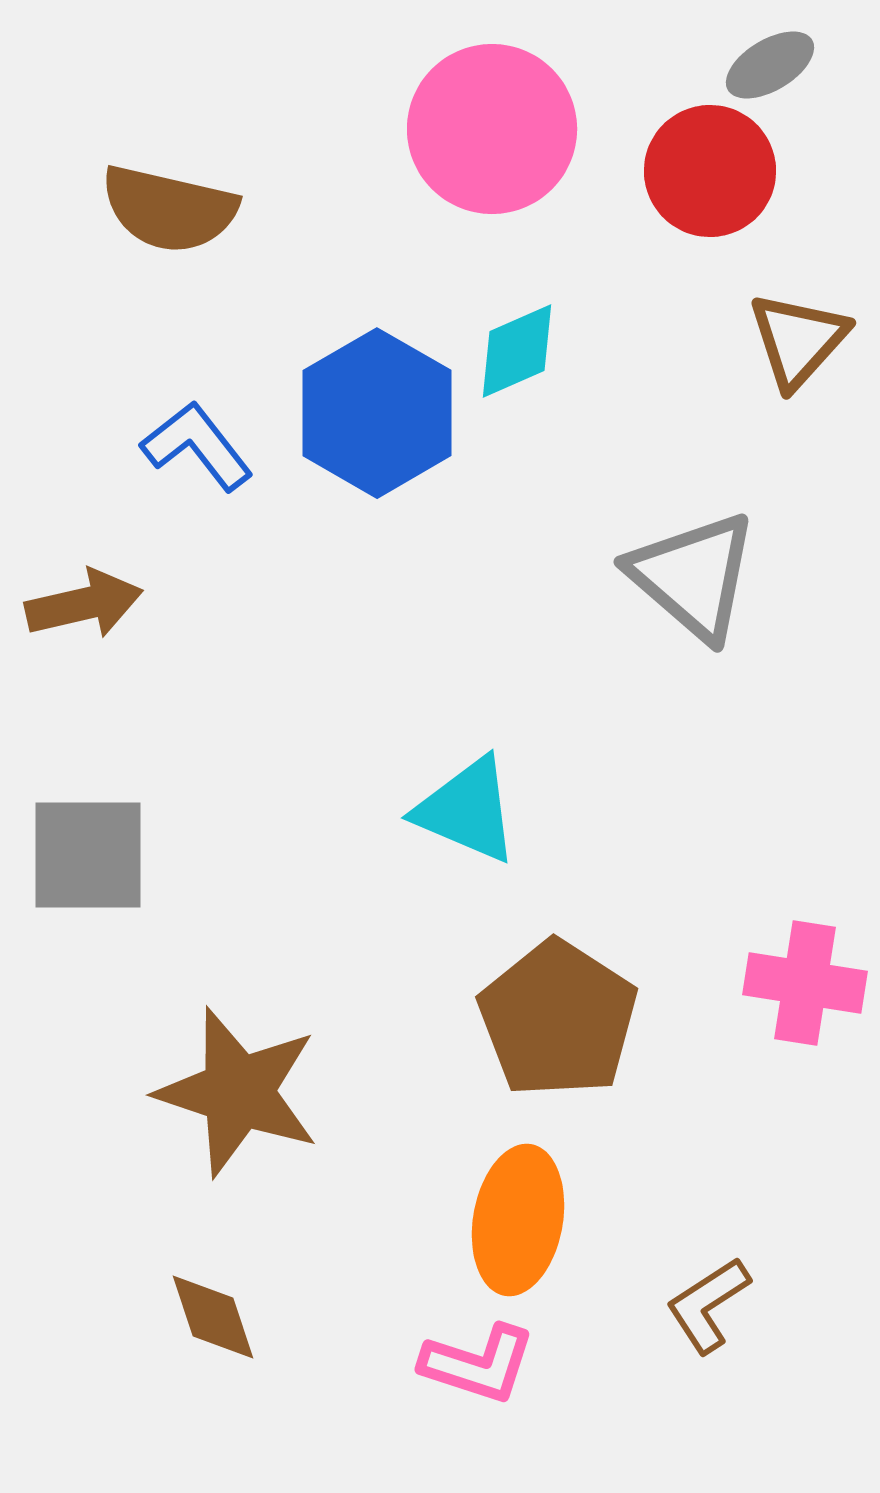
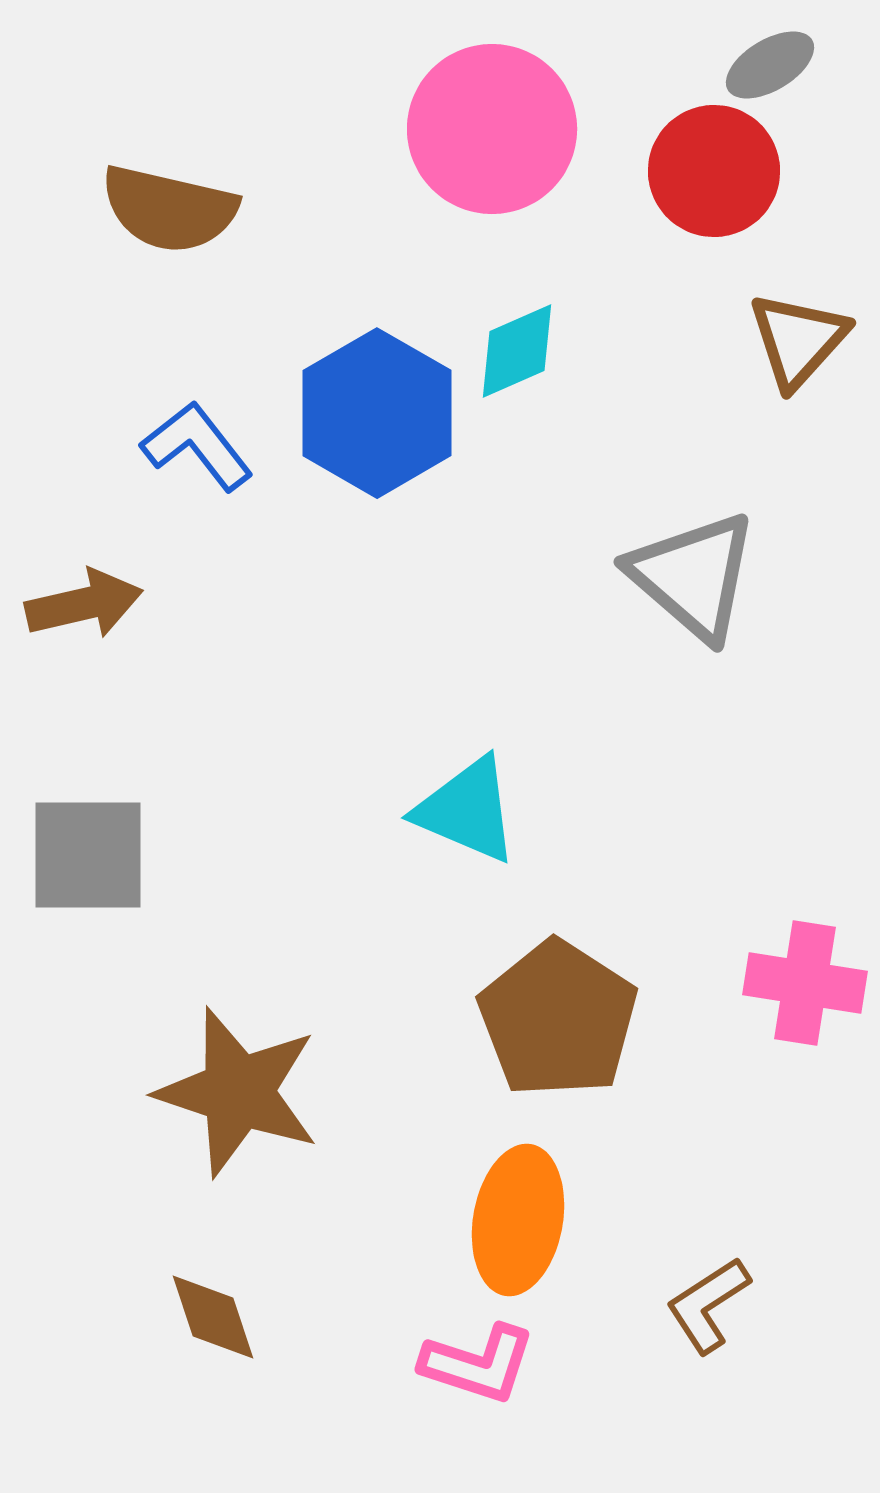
red circle: moved 4 px right
